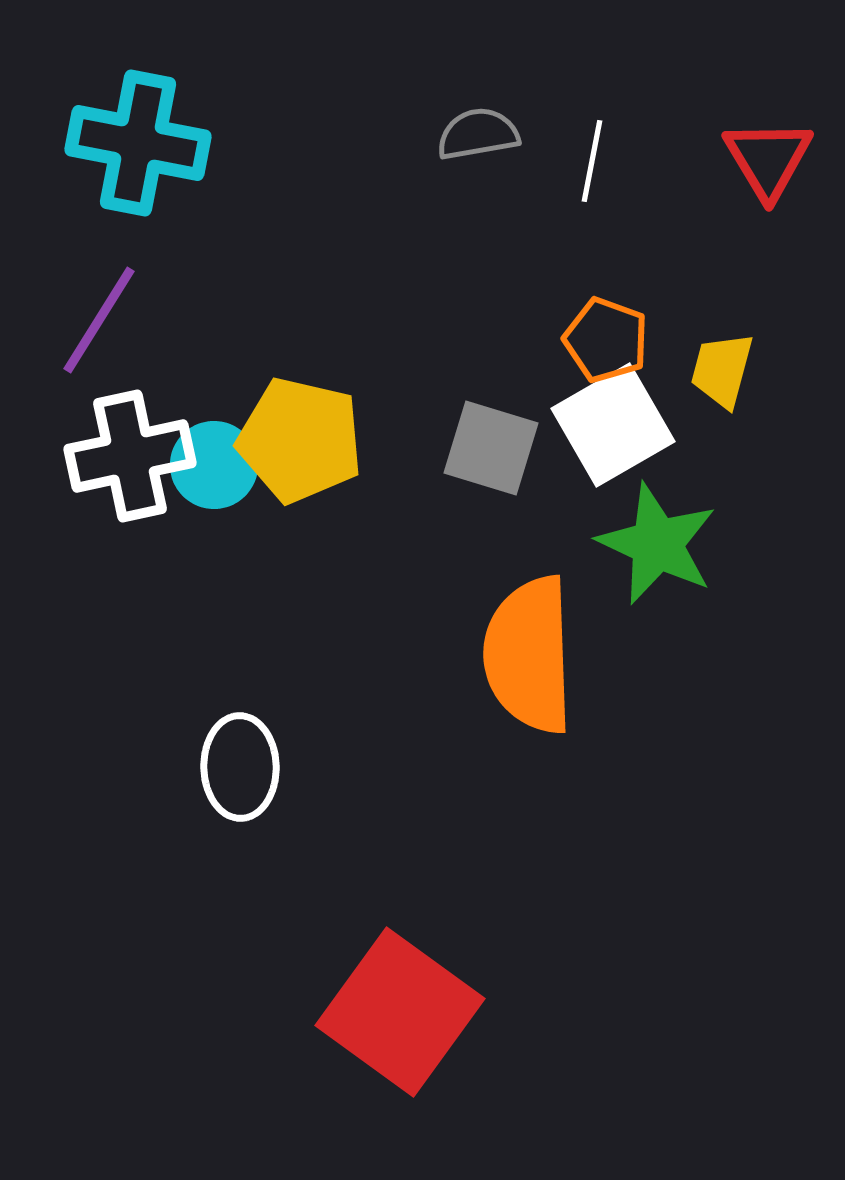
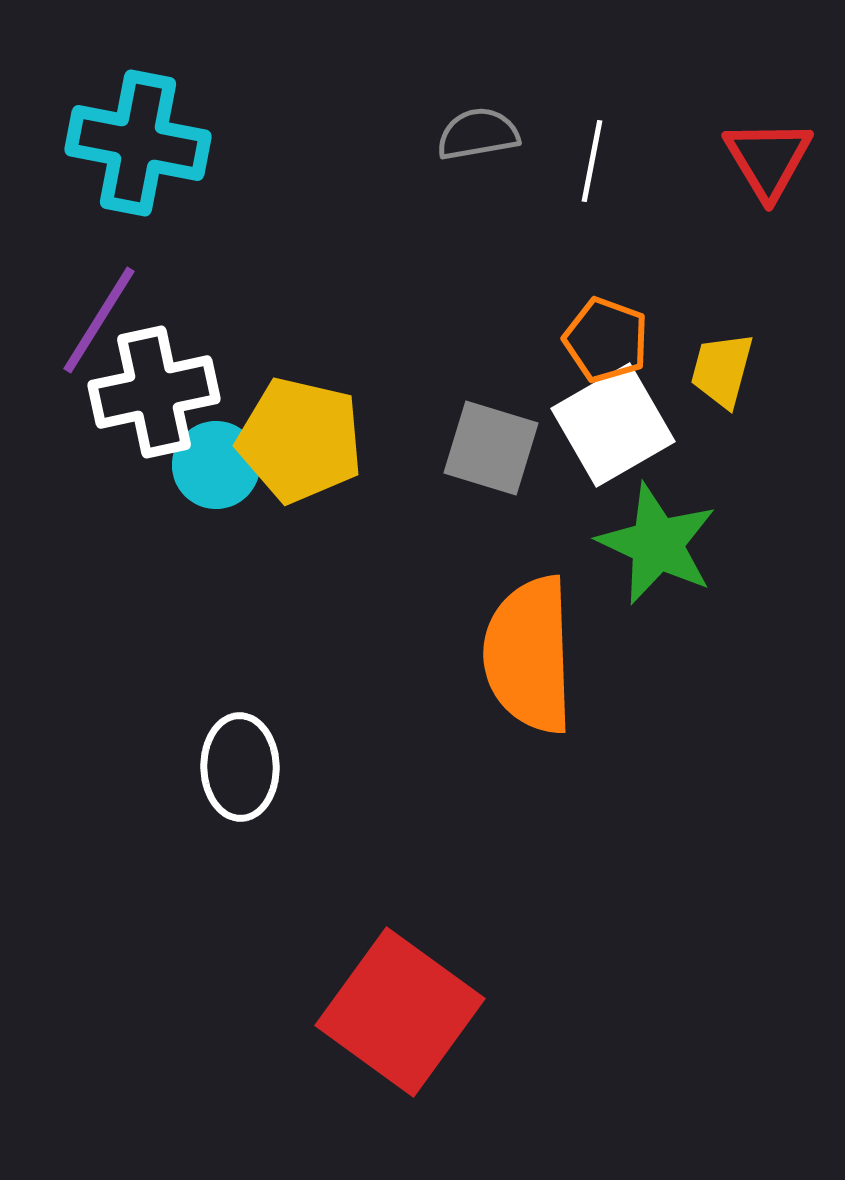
white cross: moved 24 px right, 64 px up
cyan circle: moved 2 px right
